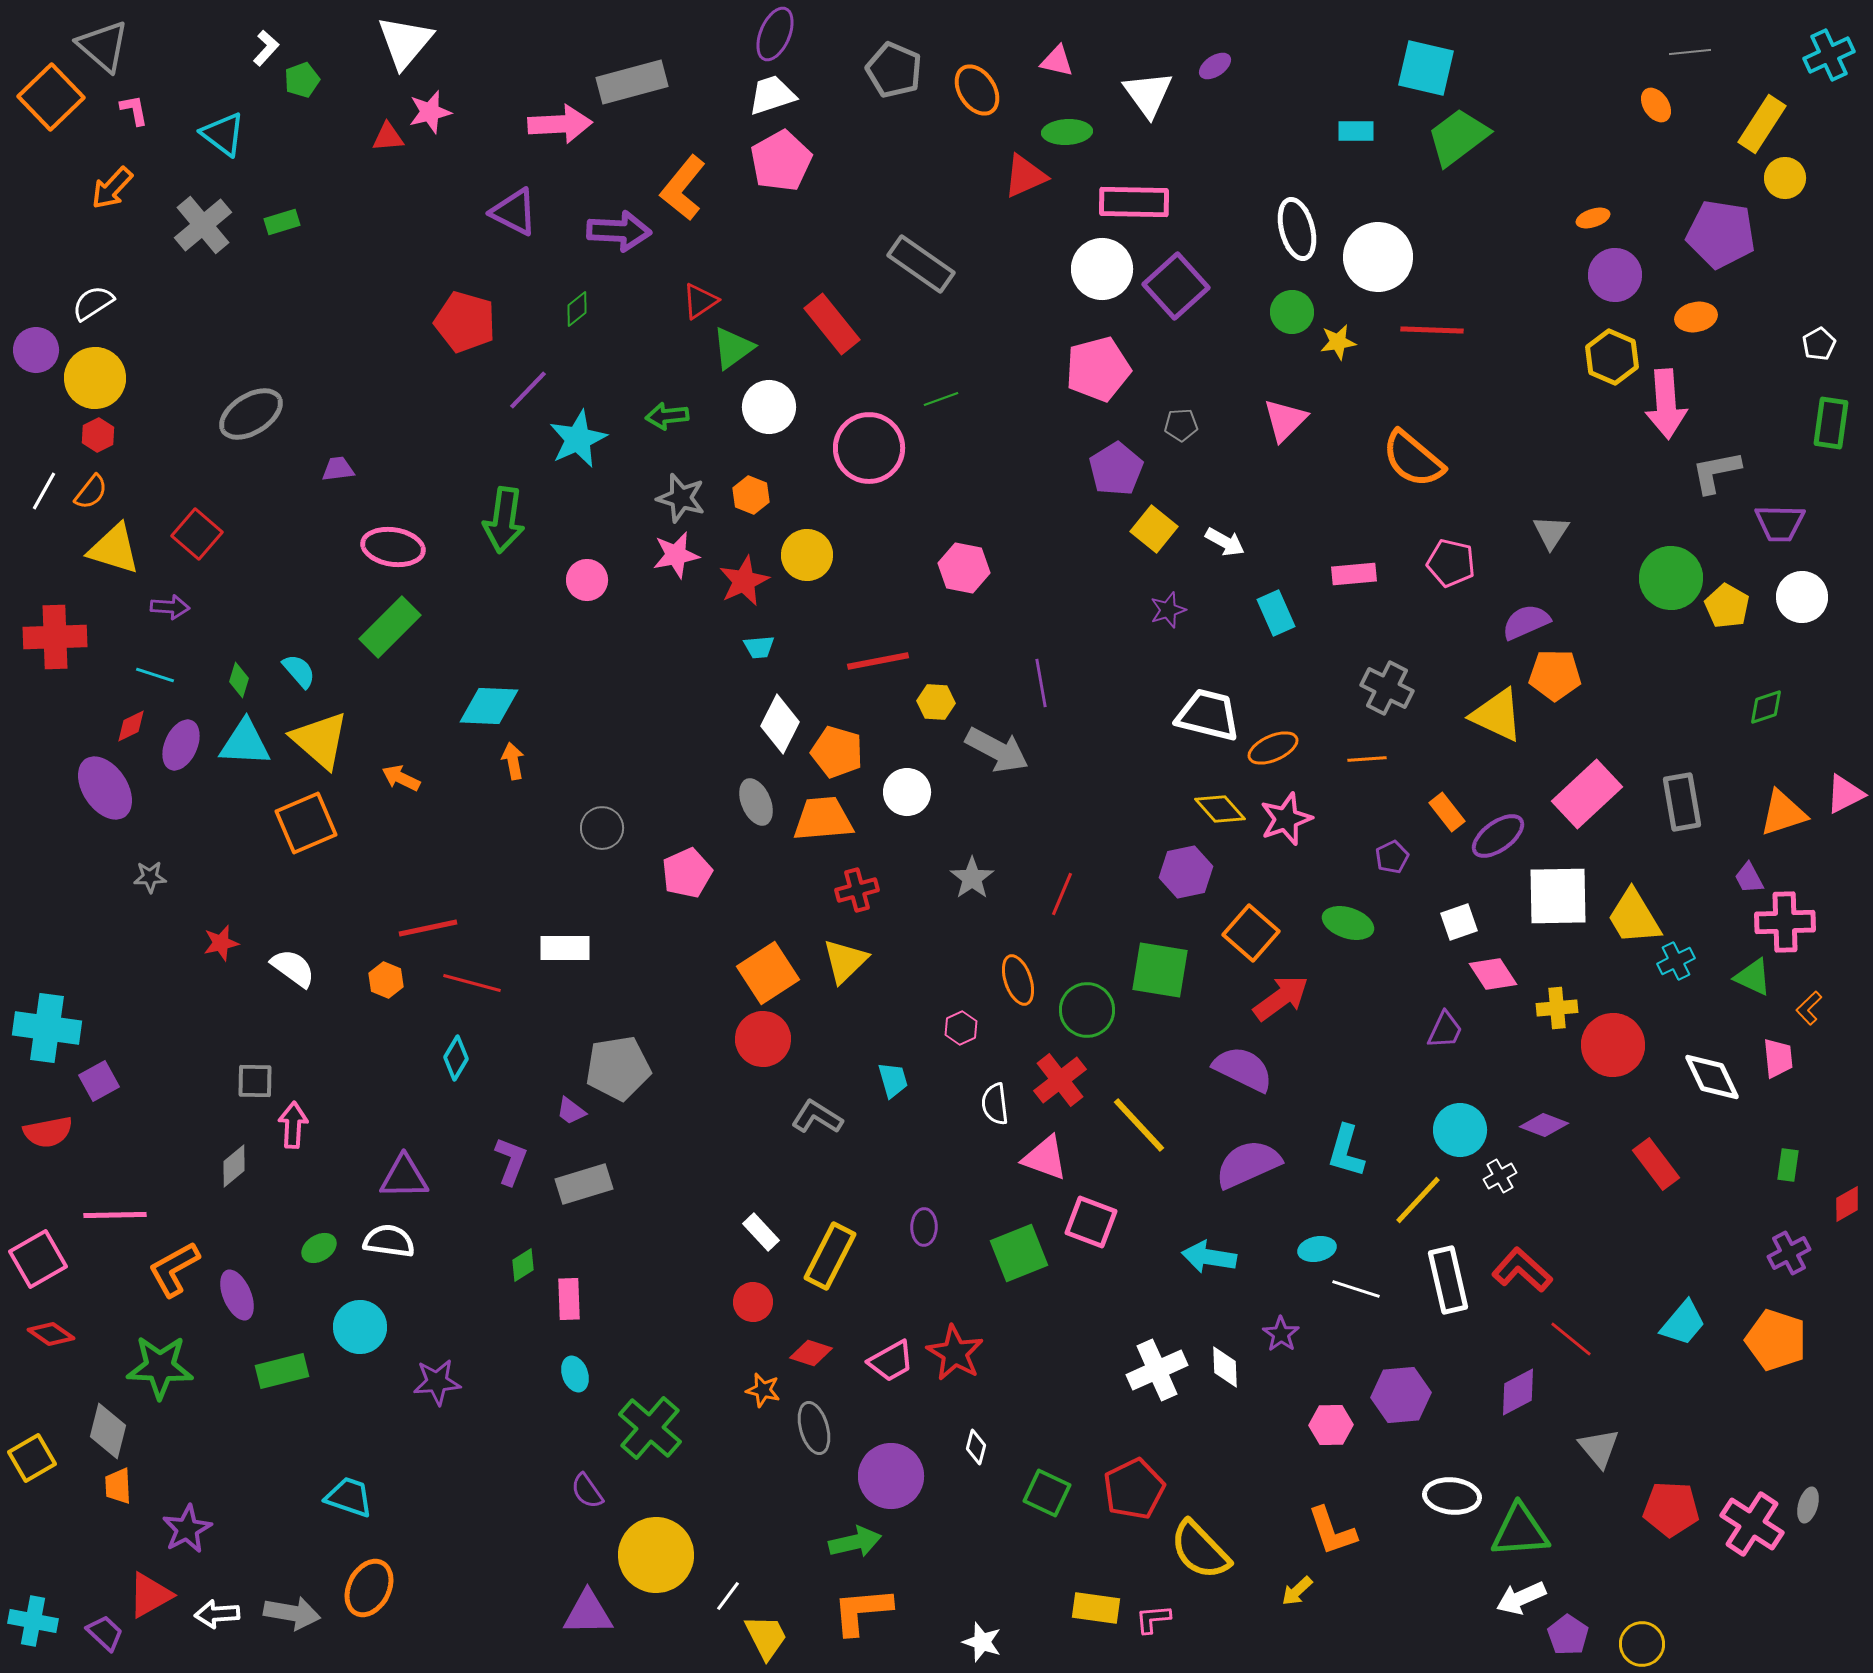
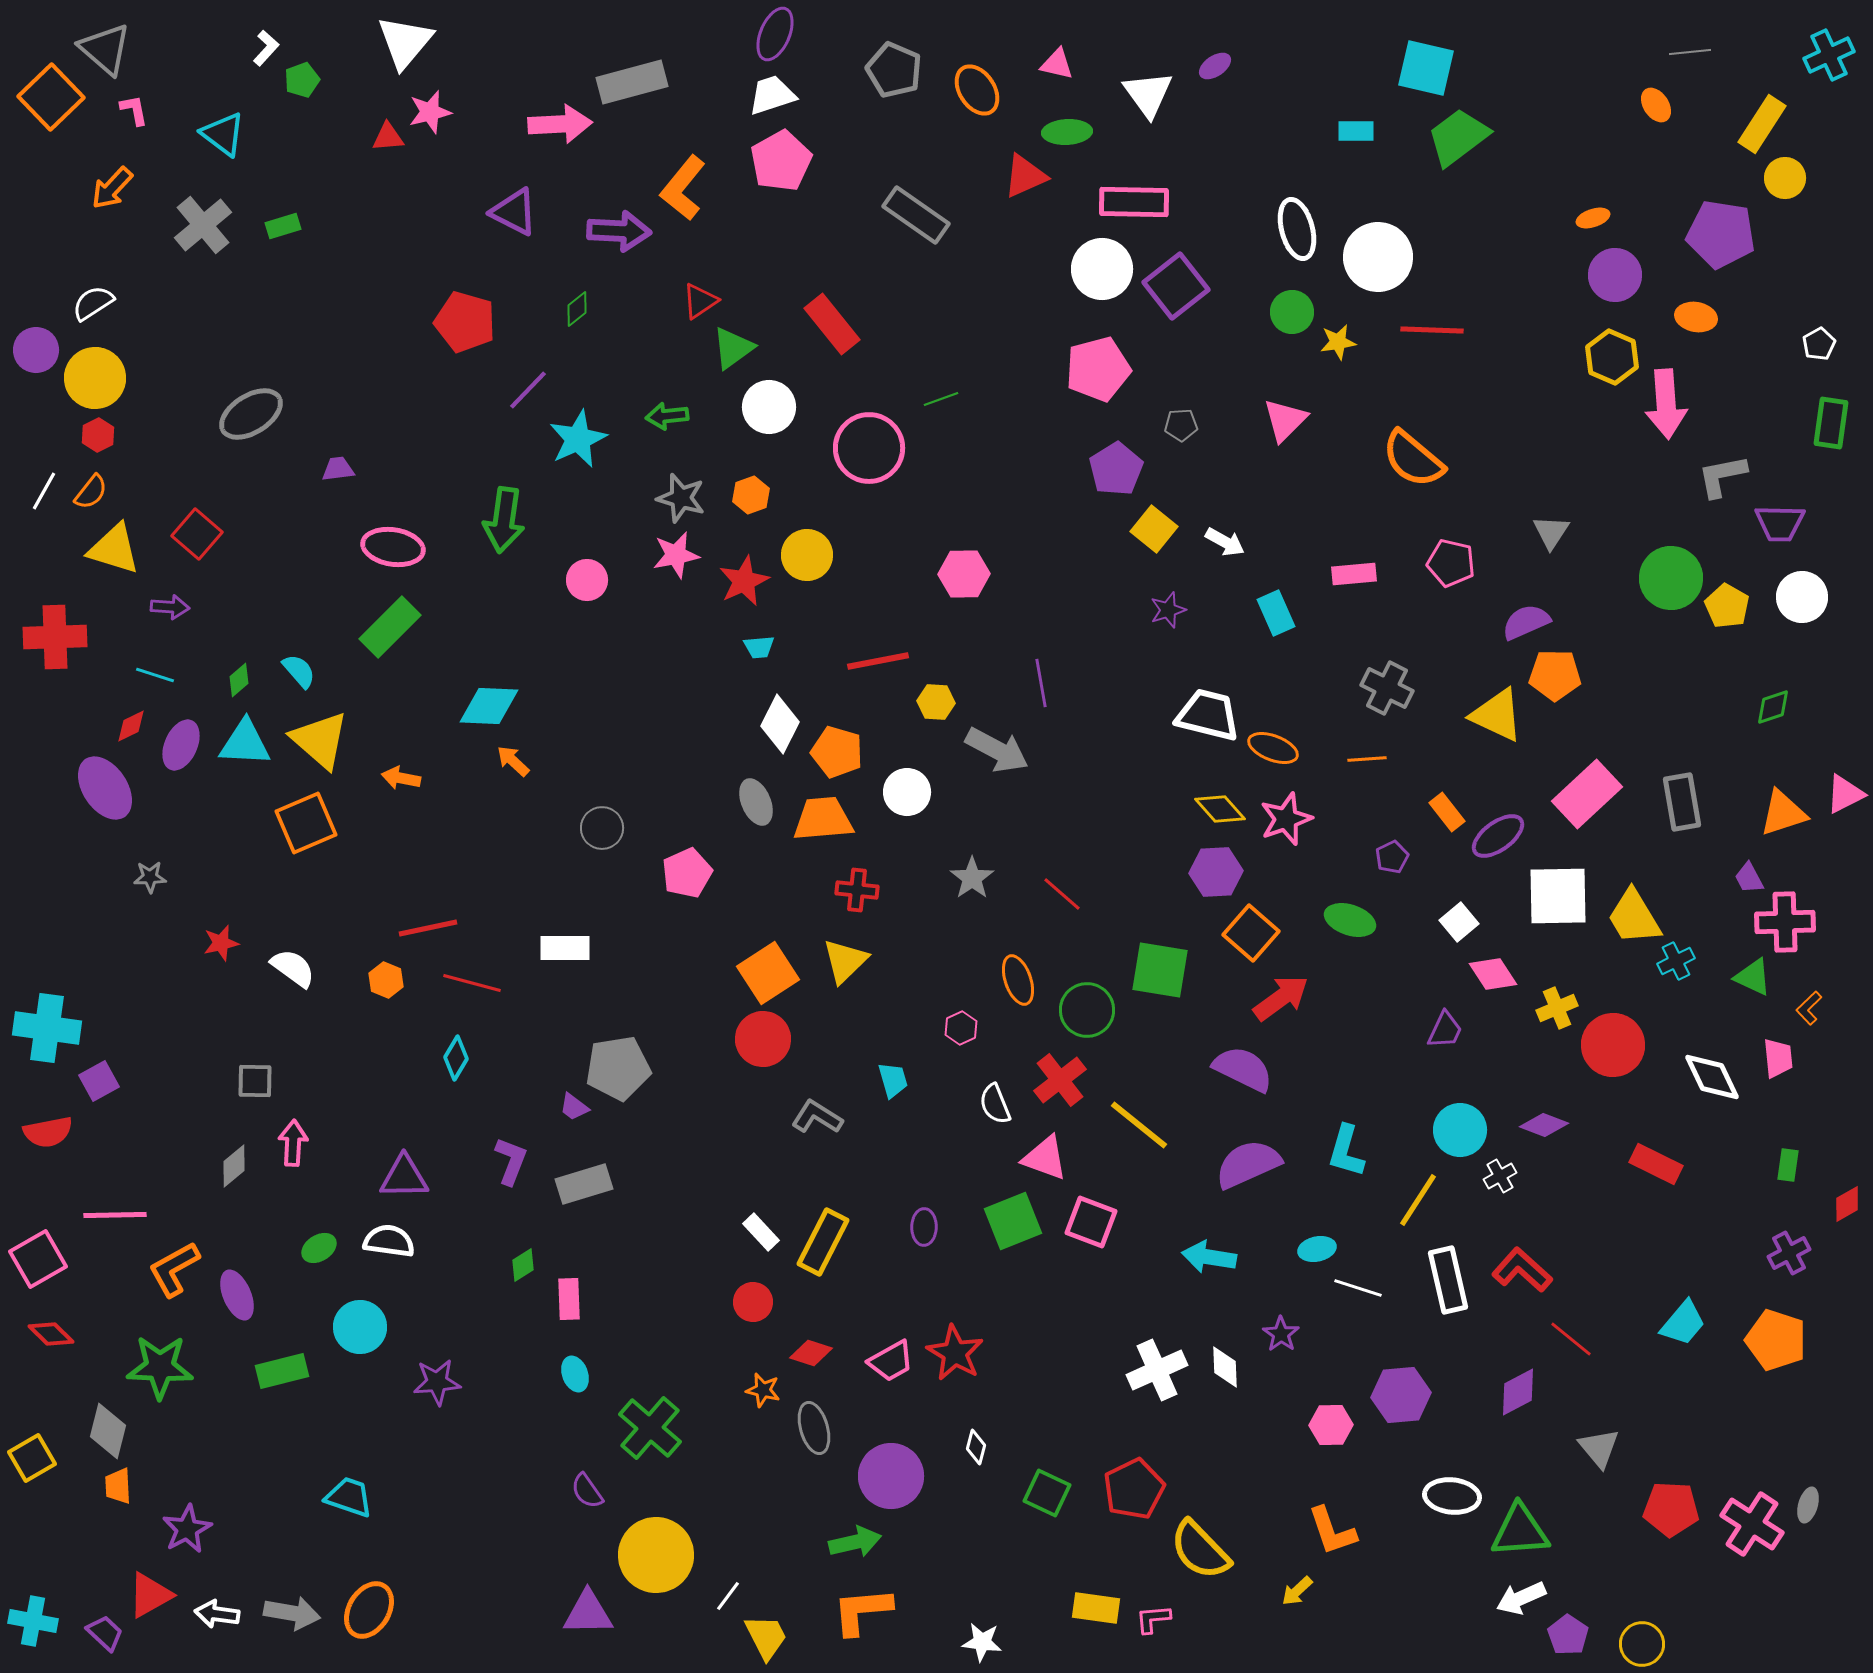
gray triangle at (103, 46): moved 2 px right, 3 px down
pink triangle at (1057, 61): moved 3 px down
green rectangle at (282, 222): moved 1 px right, 4 px down
gray rectangle at (921, 264): moved 5 px left, 49 px up
purple square at (1176, 286): rotated 4 degrees clockwise
orange ellipse at (1696, 317): rotated 21 degrees clockwise
gray L-shape at (1716, 472): moved 6 px right, 4 px down
orange hexagon at (751, 495): rotated 18 degrees clockwise
pink hexagon at (964, 568): moved 6 px down; rotated 12 degrees counterclockwise
green diamond at (239, 680): rotated 32 degrees clockwise
green diamond at (1766, 707): moved 7 px right
orange ellipse at (1273, 748): rotated 45 degrees clockwise
orange arrow at (513, 761): rotated 36 degrees counterclockwise
orange arrow at (401, 778): rotated 15 degrees counterclockwise
purple hexagon at (1186, 872): moved 30 px right; rotated 9 degrees clockwise
red cross at (857, 890): rotated 21 degrees clockwise
red line at (1062, 894): rotated 72 degrees counterclockwise
white square at (1459, 922): rotated 21 degrees counterclockwise
green ellipse at (1348, 923): moved 2 px right, 3 px up
yellow cross at (1557, 1008): rotated 18 degrees counterclockwise
white semicircle at (995, 1104): rotated 15 degrees counterclockwise
purple trapezoid at (571, 1111): moved 3 px right, 4 px up
pink arrow at (293, 1125): moved 18 px down
yellow line at (1139, 1125): rotated 8 degrees counterclockwise
red rectangle at (1656, 1164): rotated 27 degrees counterclockwise
yellow line at (1418, 1200): rotated 10 degrees counterclockwise
green square at (1019, 1253): moved 6 px left, 32 px up
yellow rectangle at (830, 1256): moved 7 px left, 14 px up
white line at (1356, 1289): moved 2 px right, 1 px up
red diamond at (51, 1334): rotated 9 degrees clockwise
orange ellipse at (369, 1588): moved 22 px down; rotated 4 degrees clockwise
white arrow at (217, 1614): rotated 12 degrees clockwise
white star at (982, 1642): rotated 12 degrees counterclockwise
